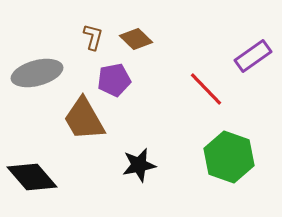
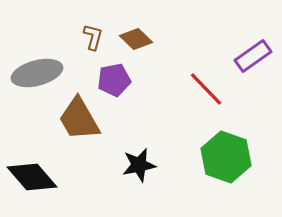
brown trapezoid: moved 5 px left
green hexagon: moved 3 px left
